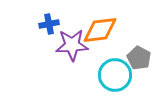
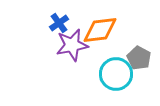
blue cross: moved 10 px right, 1 px up; rotated 24 degrees counterclockwise
purple star: rotated 8 degrees counterclockwise
cyan circle: moved 1 px right, 1 px up
